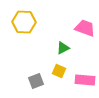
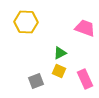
yellow hexagon: moved 2 px right
green triangle: moved 3 px left, 5 px down
pink rectangle: moved 1 px up; rotated 60 degrees clockwise
